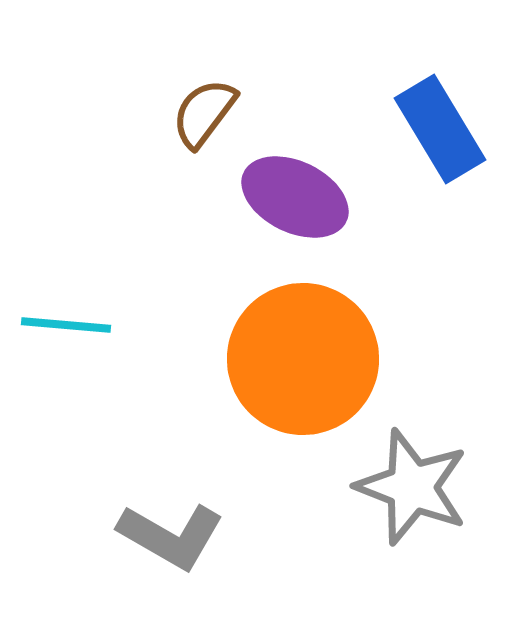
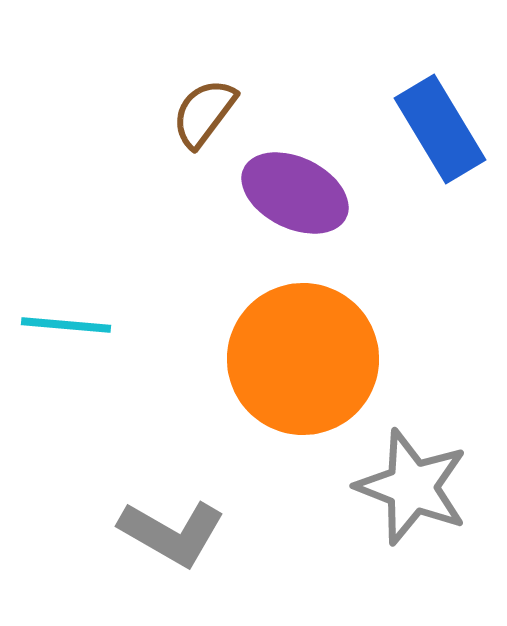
purple ellipse: moved 4 px up
gray L-shape: moved 1 px right, 3 px up
